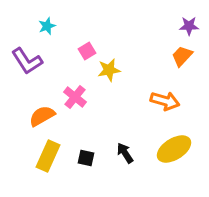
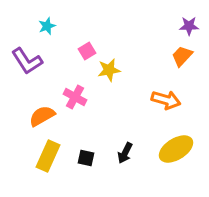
pink cross: rotated 10 degrees counterclockwise
orange arrow: moved 1 px right, 1 px up
yellow ellipse: moved 2 px right
black arrow: rotated 120 degrees counterclockwise
